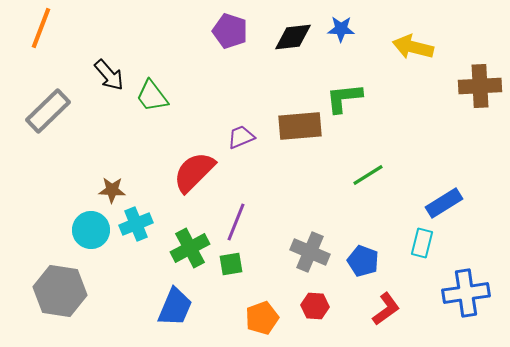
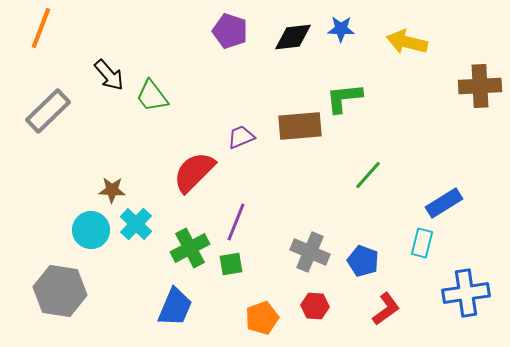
yellow arrow: moved 6 px left, 5 px up
green line: rotated 16 degrees counterclockwise
cyan cross: rotated 24 degrees counterclockwise
